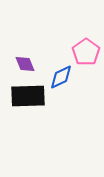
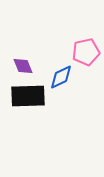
pink pentagon: rotated 24 degrees clockwise
purple diamond: moved 2 px left, 2 px down
